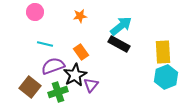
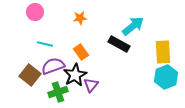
orange star: moved 2 px down
cyan arrow: moved 12 px right
brown square: moved 12 px up
